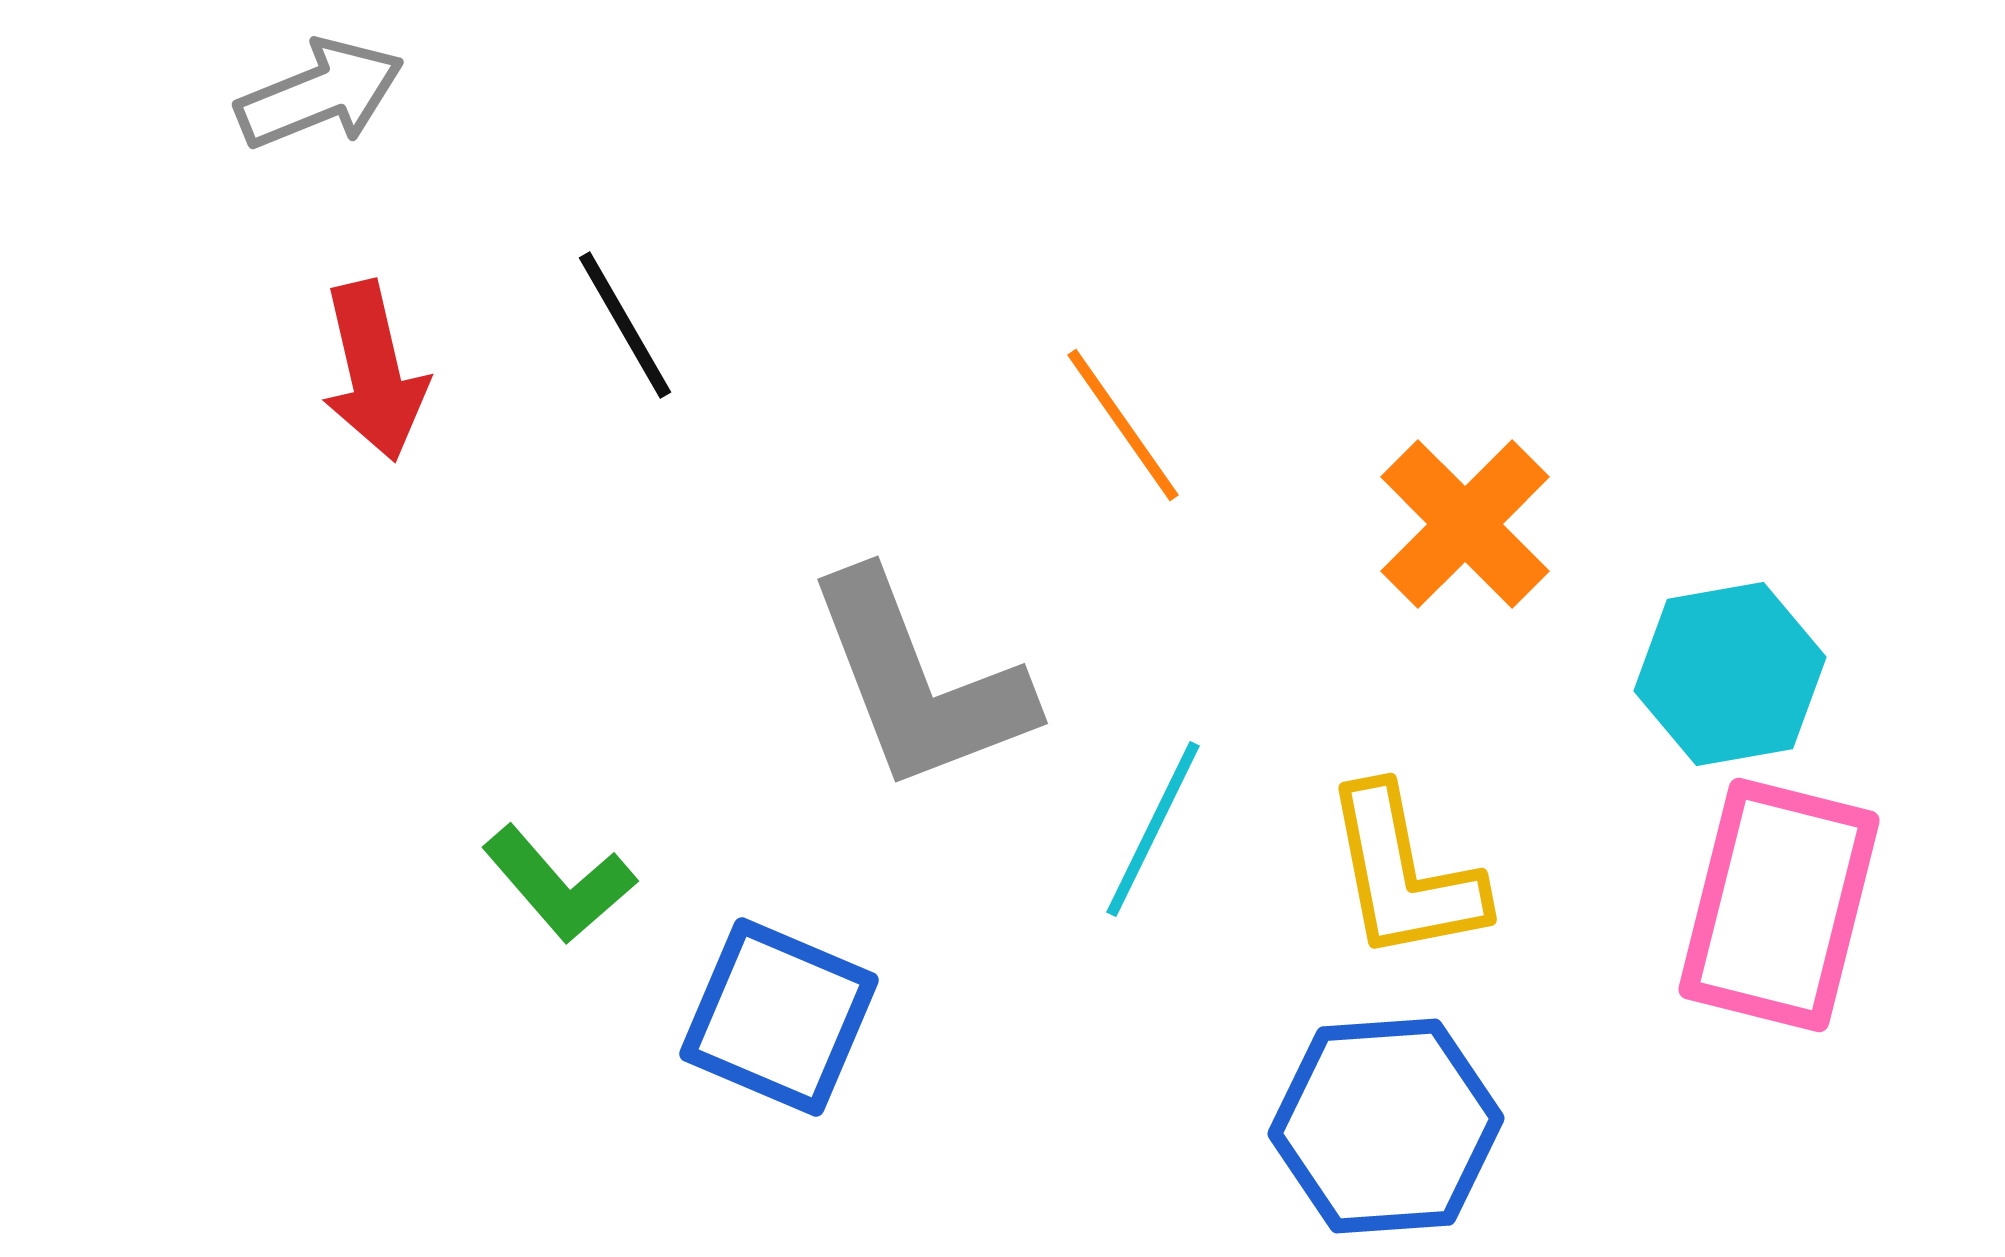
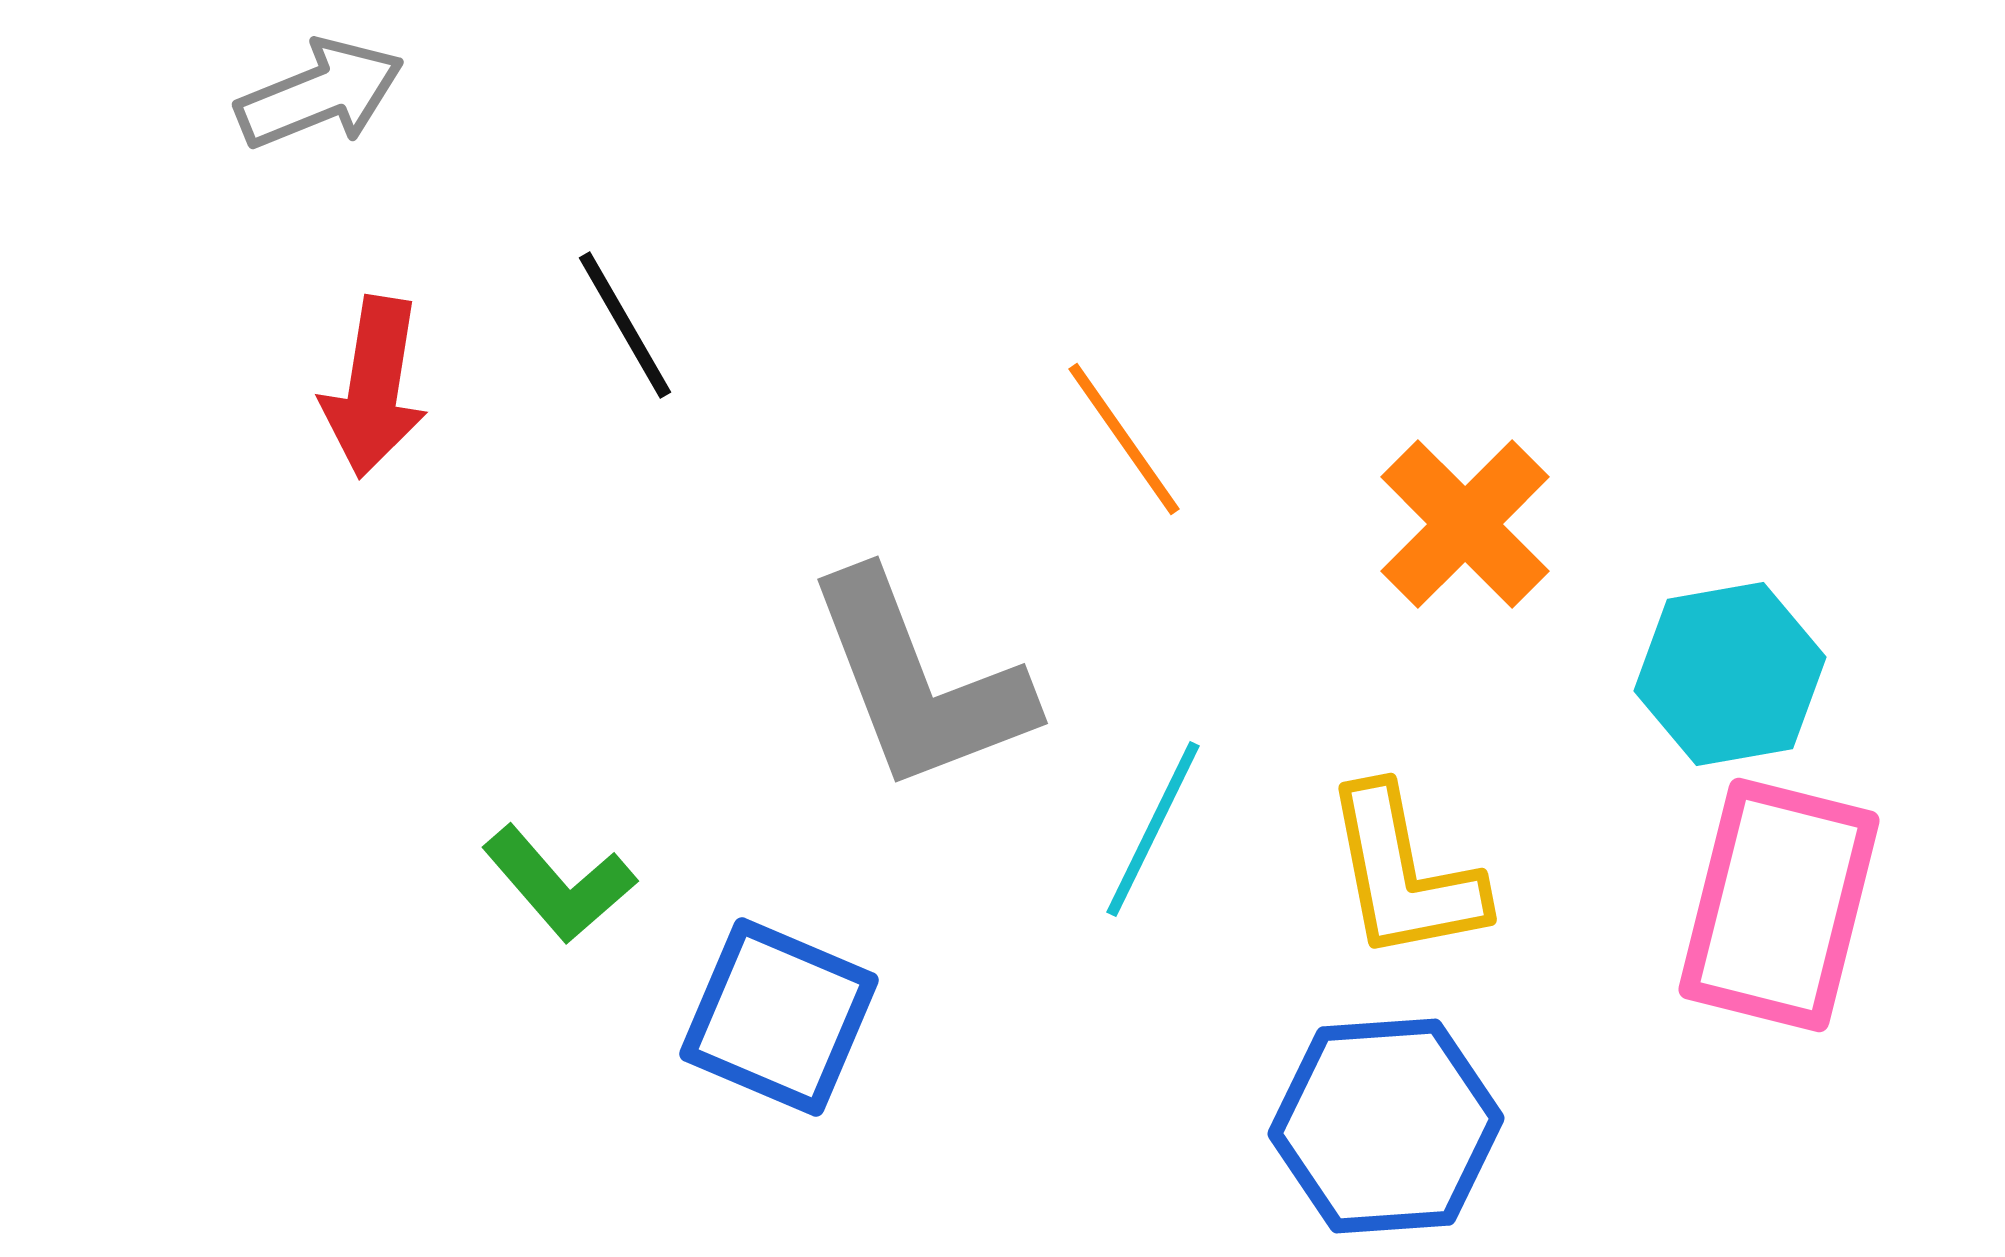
red arrow: moved 16 px down; rotated 22 degrees clockwise
orange line: moved 1 px right, 14 px down
